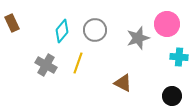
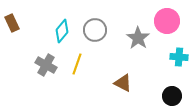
pink circle: moved 3 px up
gray star: rotated 20 degrees counterclockwise
yellow line: moved 1 px left, 1 px down
